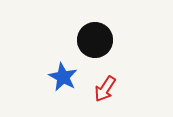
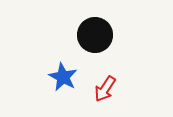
black circle: moved 5 px up
